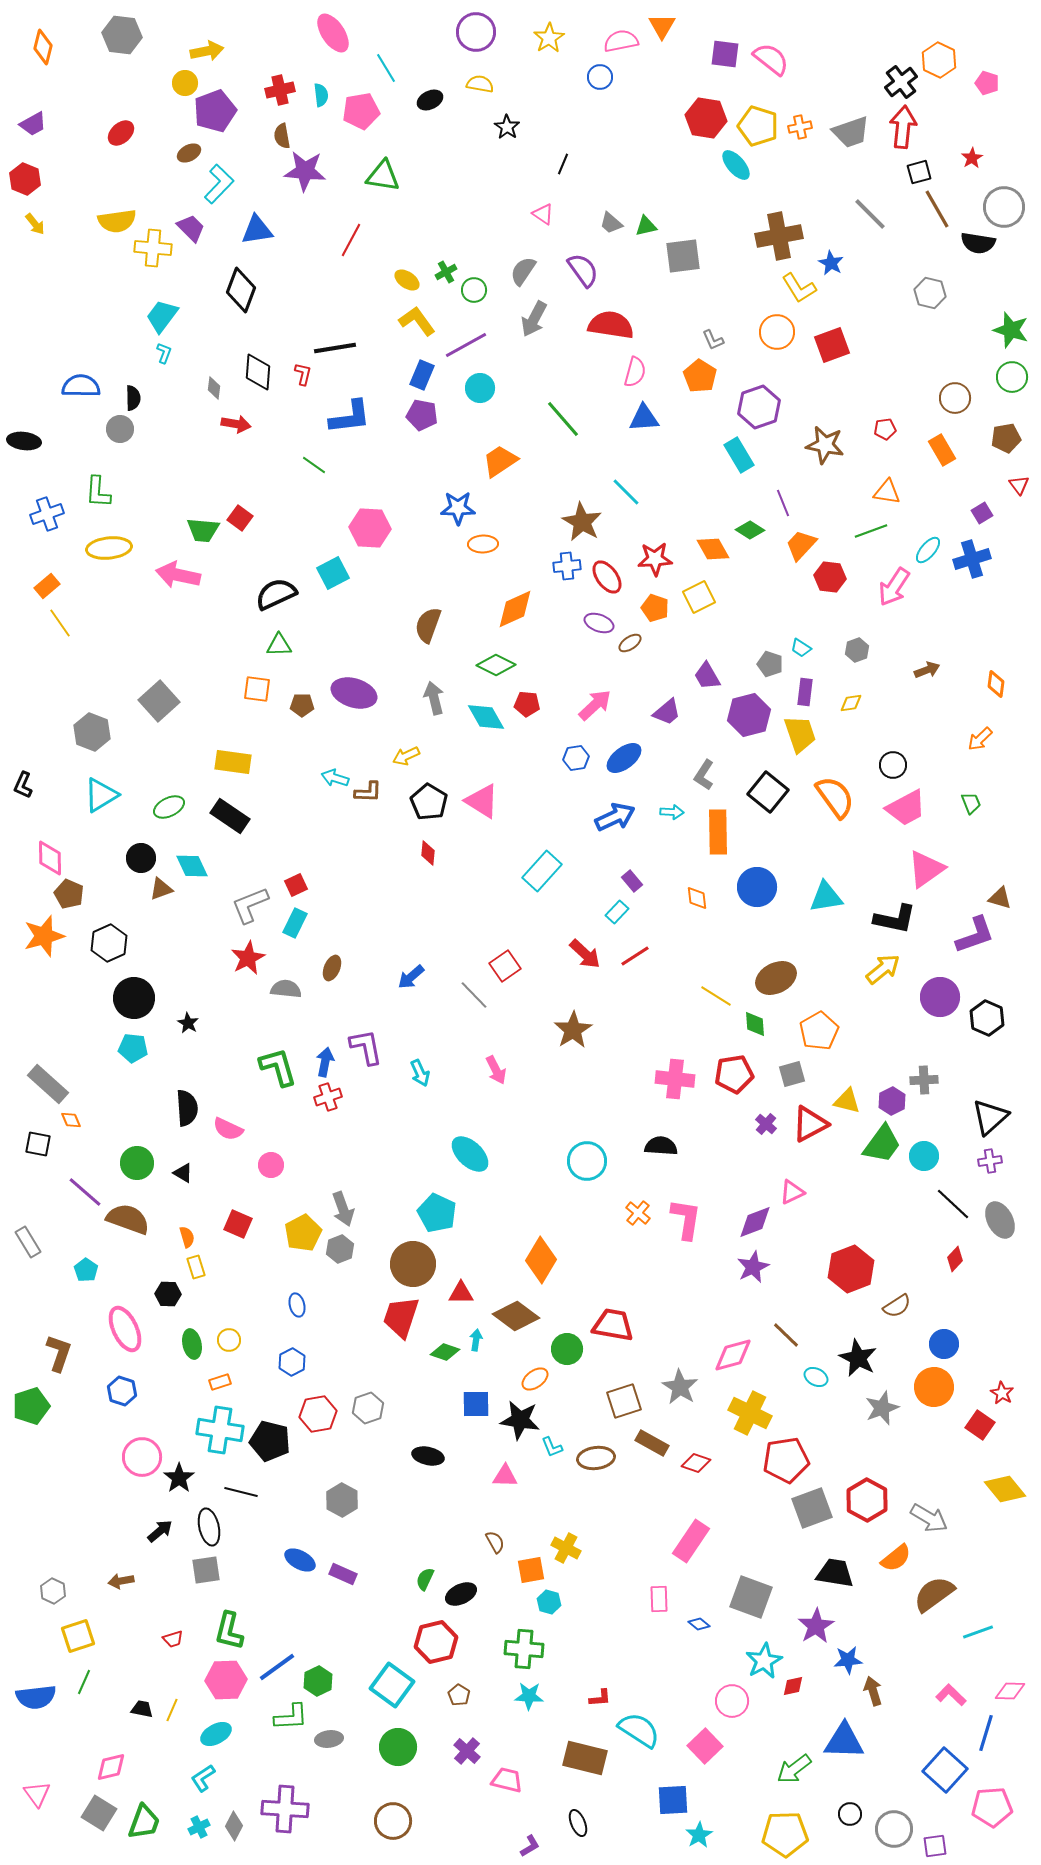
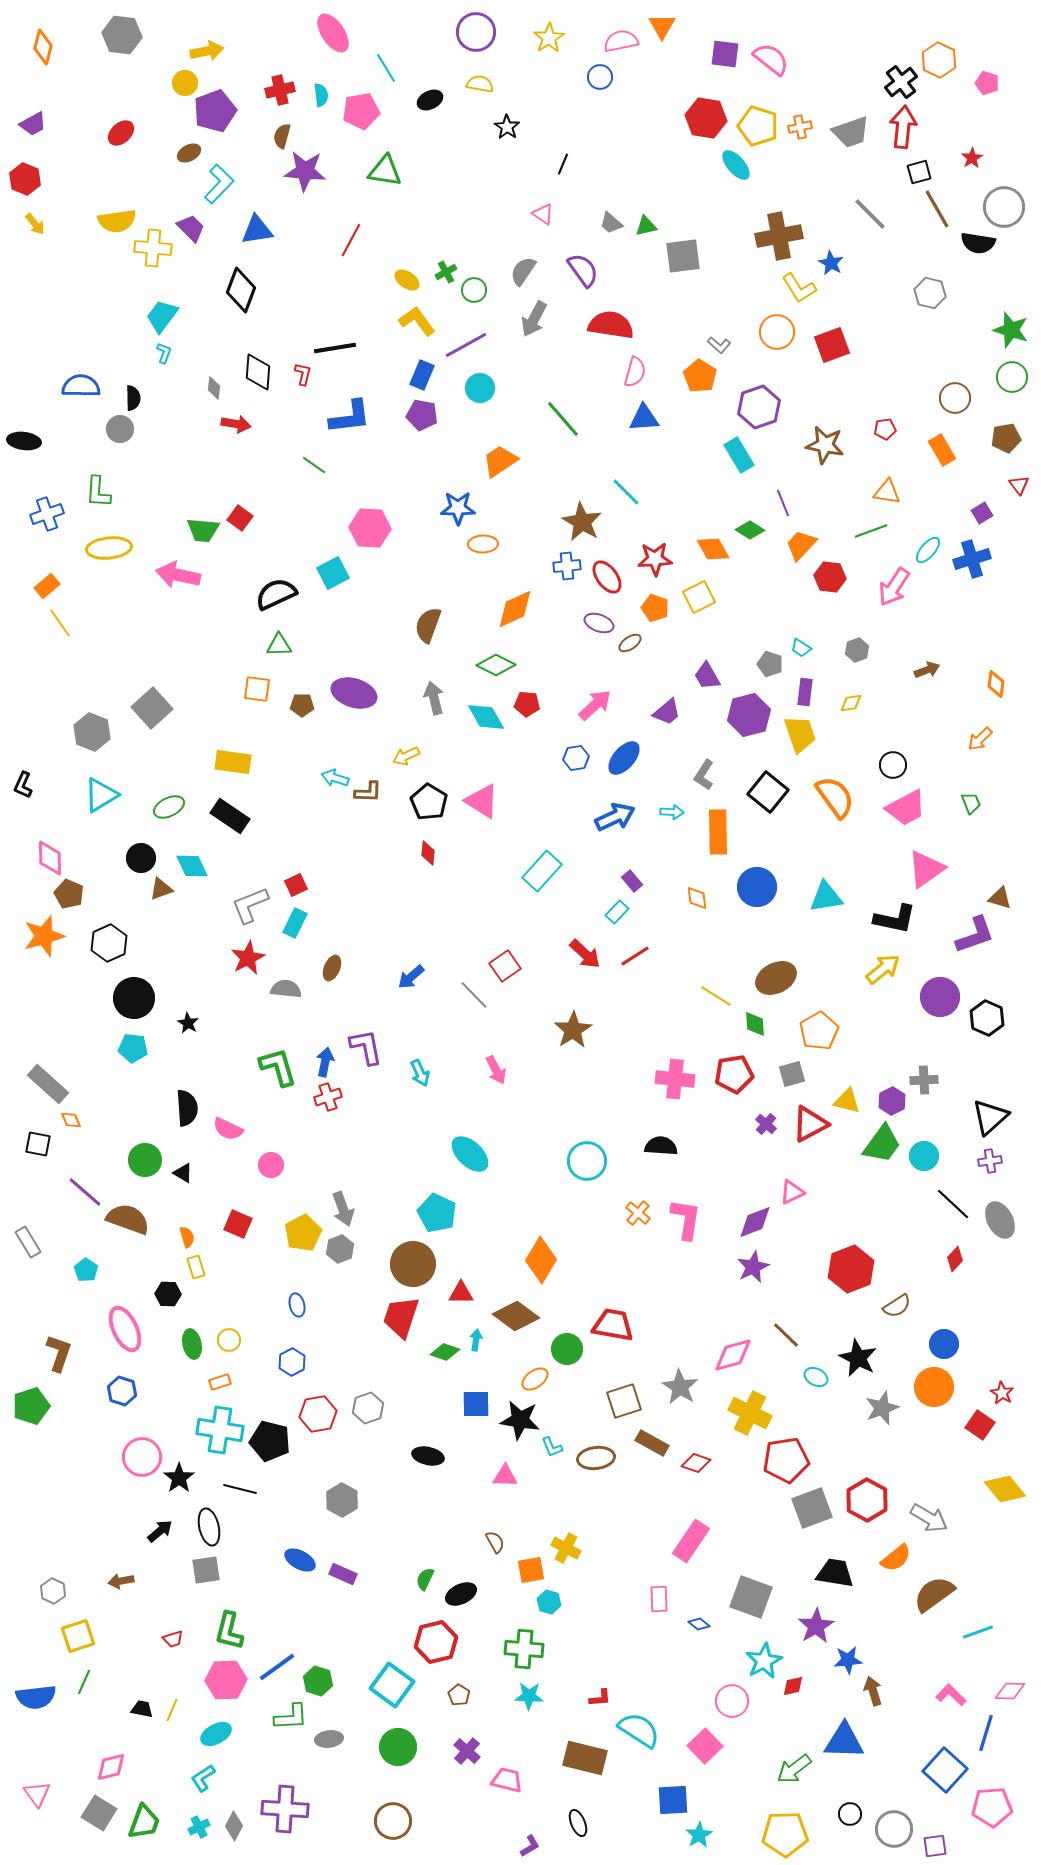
brown semicircle at (282, 136): rotated 25 degrees clockwise
green triangle at (383, 176): moved 2 px right, 5 px up
gray L-shape at (713, 340): moved 6 px right, 5 px down; rotated 25 degrees counterclockwise
gray square at (159, 701): moved 7 px left, 7 px down
blue ellipse at (624, 758): rotated 12 degrees counterclockwise
green circle at (137, 1163): moved 8 px right, 3 px up
black line at (241, 1492): moved 1 px left, 3 px up
green hexagon at (318, 1681): rotated 16 degrees counterclockwise
